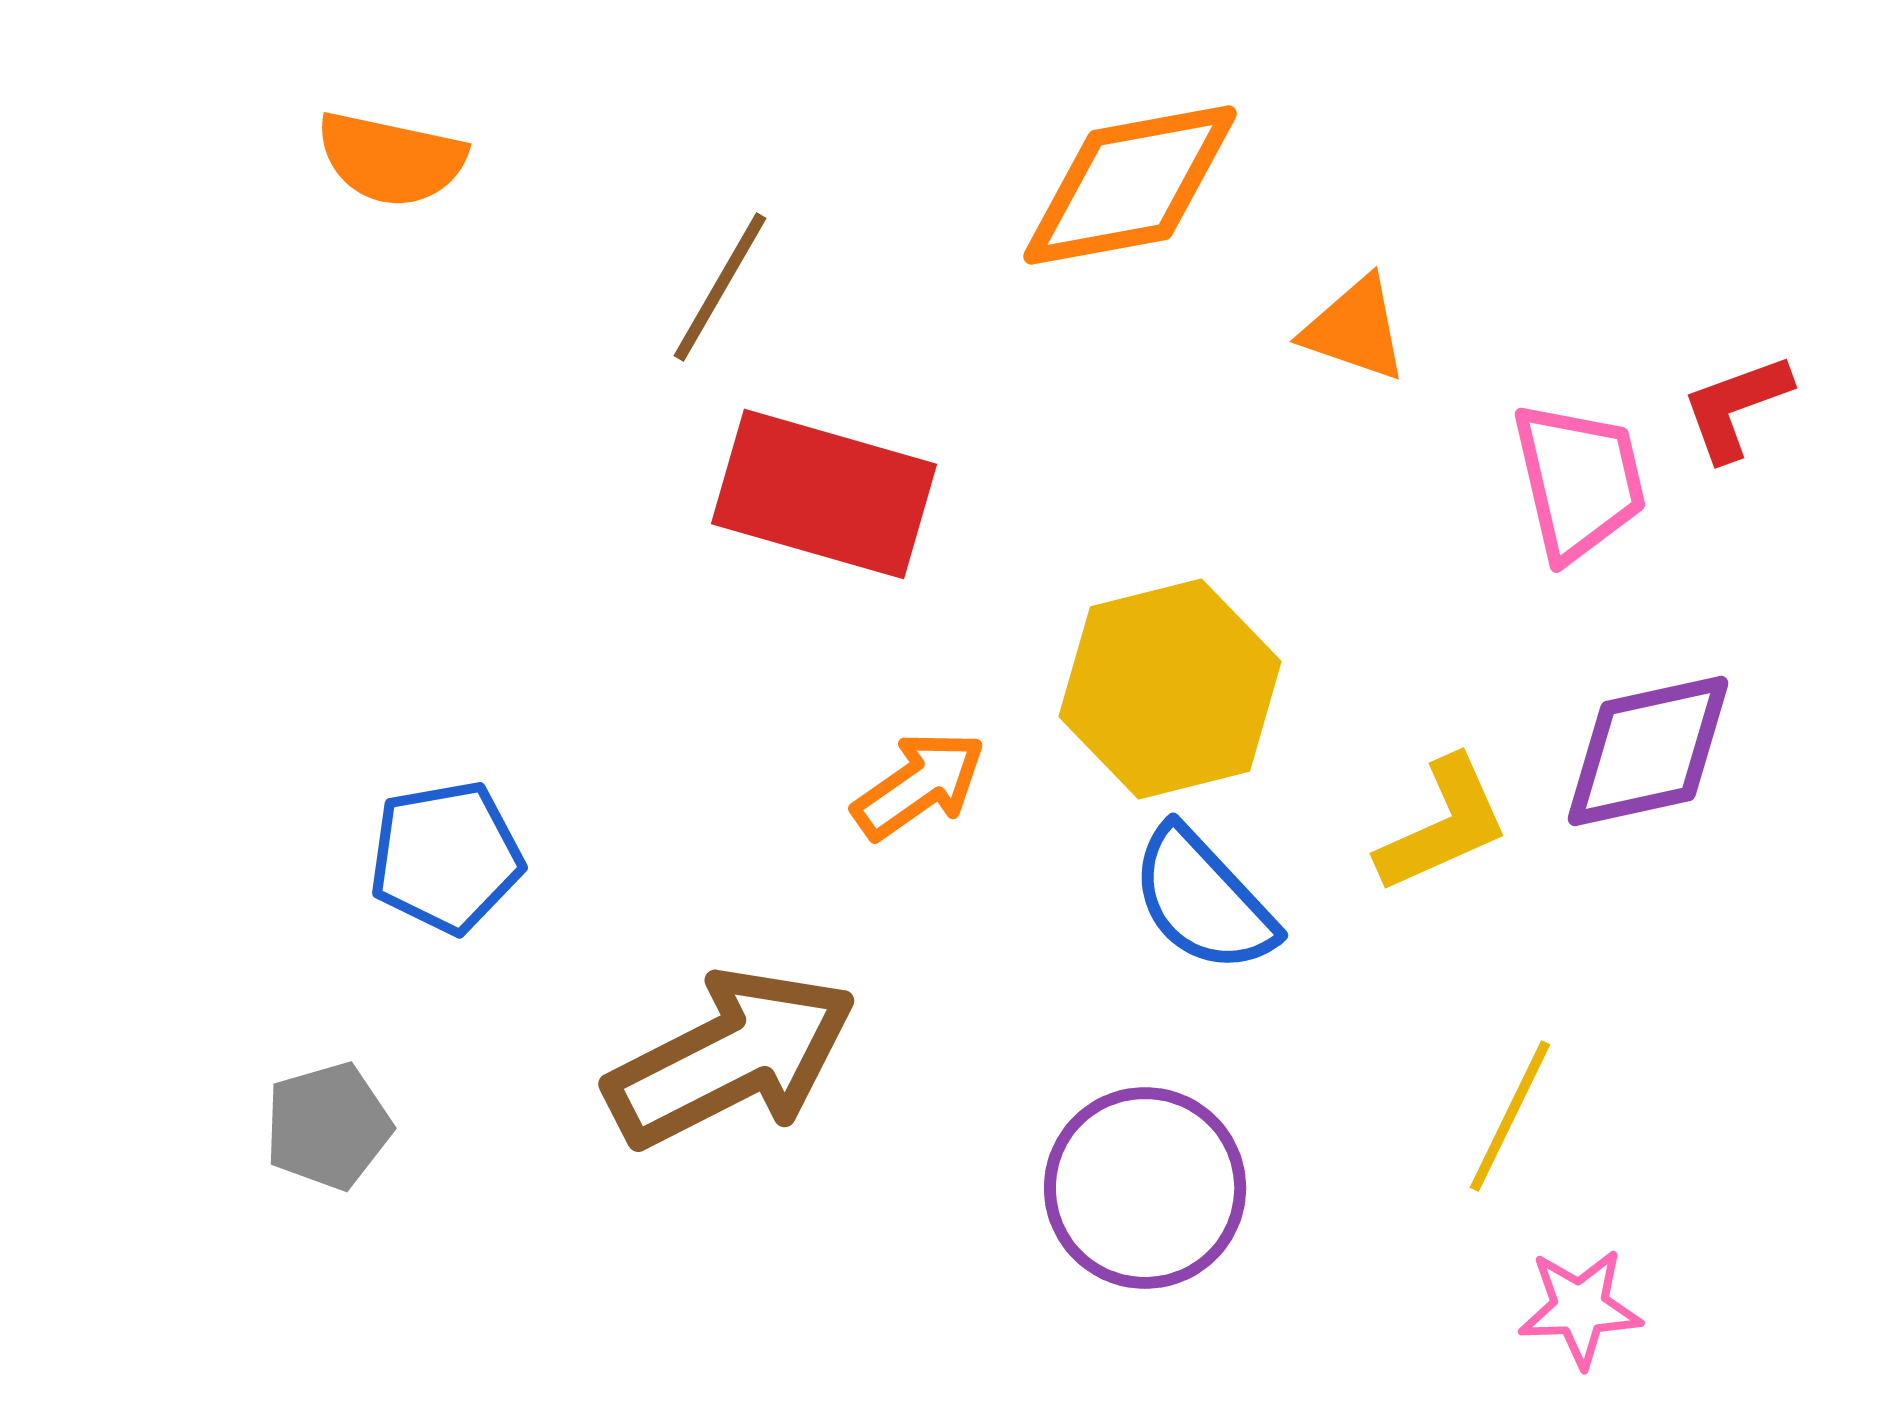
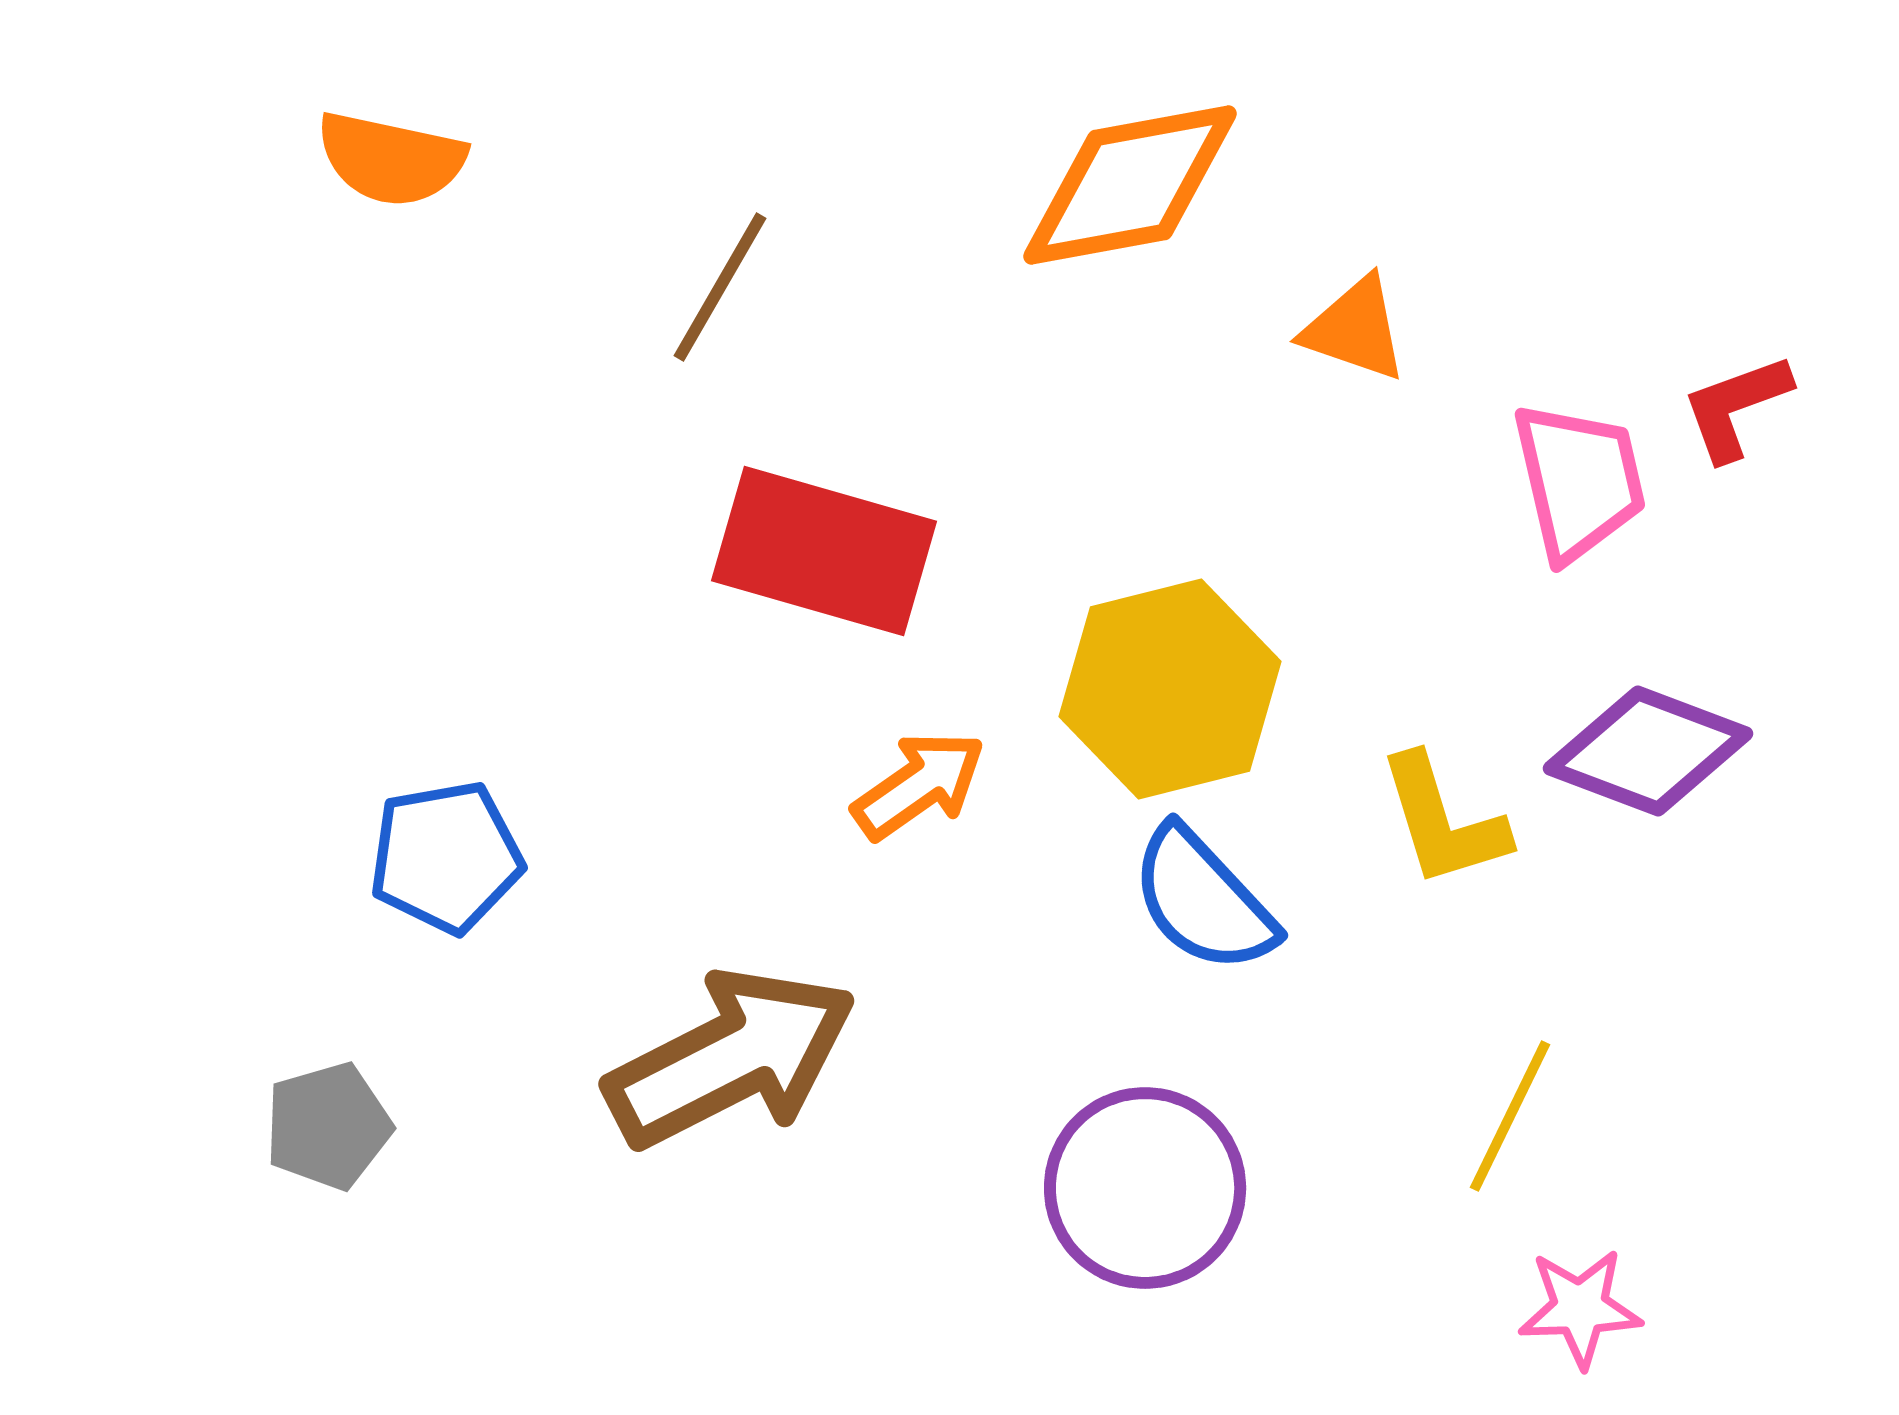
red rectangle: moved 57 px down
purple diamond: rotated 33 degrees clockwise
yellow L-shape: moved 4 px up; rotated 97 degrees clockwise
